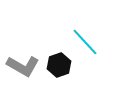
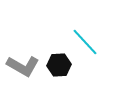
black hexagon: rotated 15 degrees clockwise
